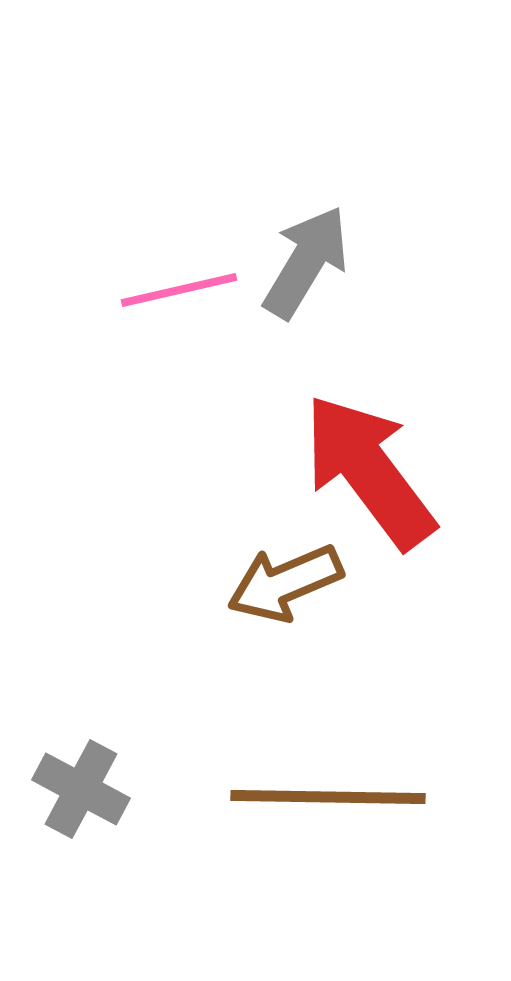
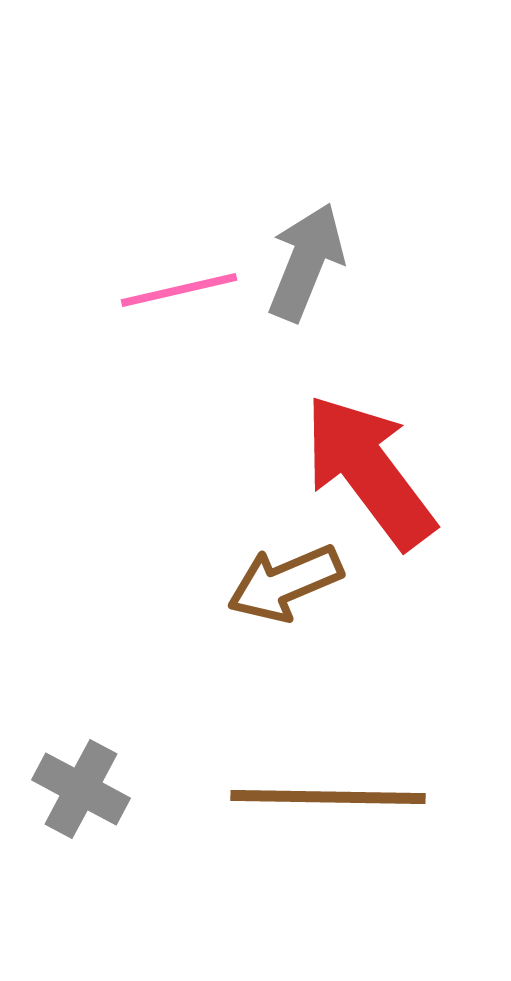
gray arrow: rotated 9 degrees counterclockwise
